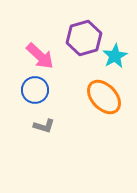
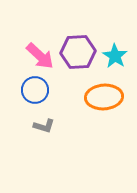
purple hexagon: moved 6 px left, 14 px down; rotated 12 degrees clockwise
cyan star: rotated 10 degrees counterclockwise
orange ellipse: rotated 51 degrees counterclockwise
